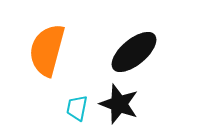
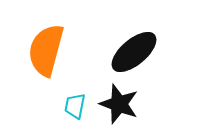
orange semicircle: moved 1 px left
cyan trapezoid: moved 2 px left, 2 px up
